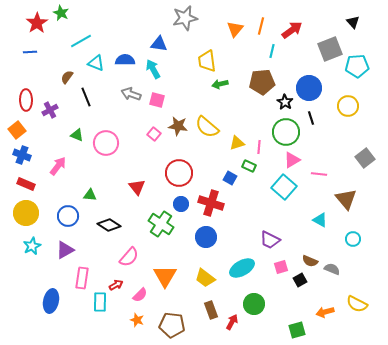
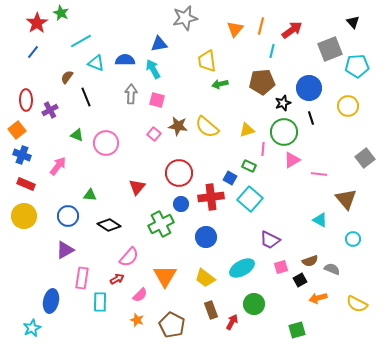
blue triangle at (159, 44): rotated 18 degrees counterclockwise
blue line at (30, 52): moved 3 px right; rotated 48 degrees counterclockwise
gray arrow at (131, 94): rotated 72 degrees clockwise
black star at (285, 102): moved 2 px left, 1 px down; rotated 21 degrees clockwise
green circle at (286, 132): moved 2 px left
yellow triangle at (237, 143): moved 10 px right, 13 px up
pink line at (259, 147): moved 4 px right, 2 px down
red triangle at (137, 187): rotated 18 degrees clockwise
cyan square at (284, 187): moved 34 px left, 12 px down
red cross at (211, 203): moved 6 px up; rotated 25 degrees counterclockwise
yellow circle at (26, 213): moved 2 px left, 3 px down
green cross at (161, 224): rotated 30 degrees clockwise
cyan star at (32, 246): moved 82 px down
brown semicircle at (310, 261): rotated 42 degrees counterclockwise
red arrow at (116, 285): moved 1 px right, 6 px up
orange arrow at (325, 312): moved 7 px left, 14 px up
brown pentagon at (172, 325): rotated 20 degrees clockwise
